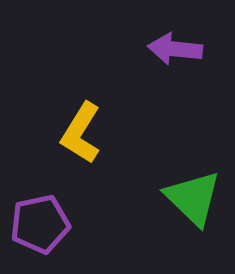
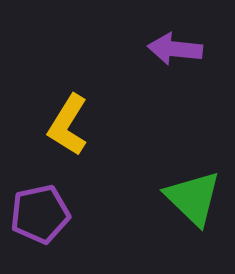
yellow L-shape: moved 13 px left, 8 px up
purple pentagon: moved 10 px up
